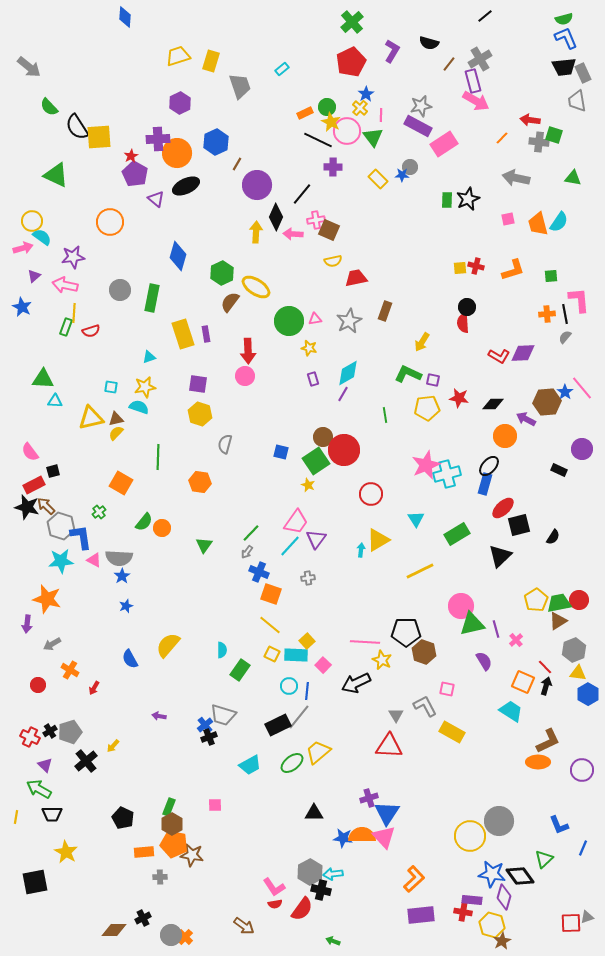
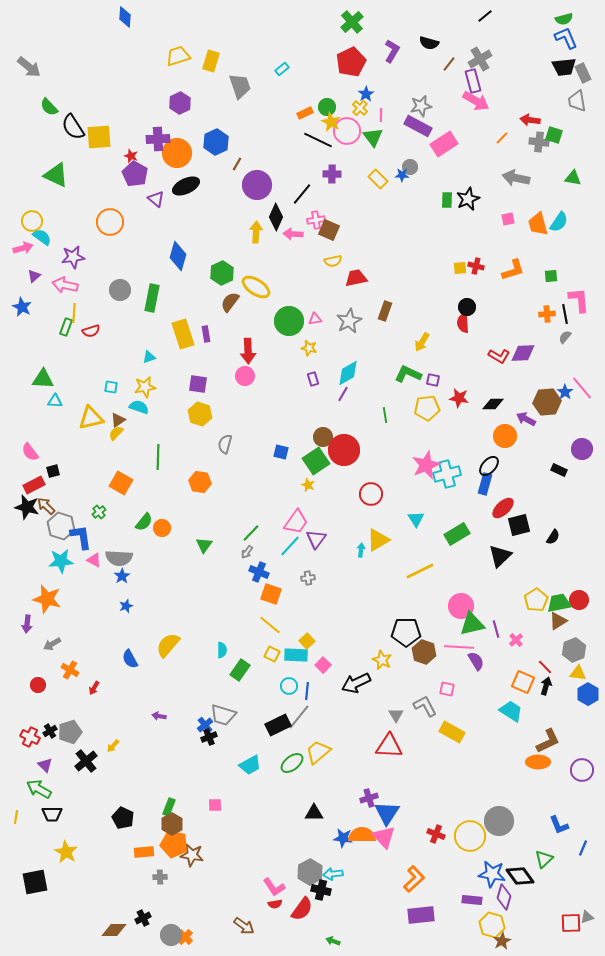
black semicircle at (77, 127): moved 4 px left
red star at (131, 156): rotated 24 degrees counterclockwise
purple cross at (333, 167): moved 1 px left, 7 px down
brown triangle at (116, 419): moved 2 px right, 1 px down; rotated 21 degrees counterclockwise
pink line at (365, 642): moved 94 px right, 5 px down
purple semicircle at (484, 661): moved 8 px left
red cross at (463, 912): moved 27 px left, 78 px up; rotated 12 degrees clockwise
